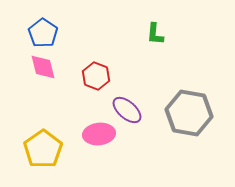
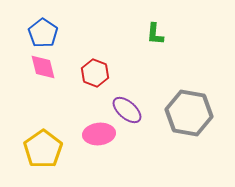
red hexagon: moved 1 px left, 3 px up
